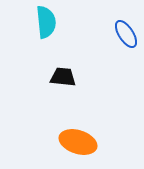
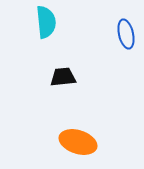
blue ellipse: rotated 20 degrees clockwise
black trapezoid: rotated 12 degrees counterclockwise
